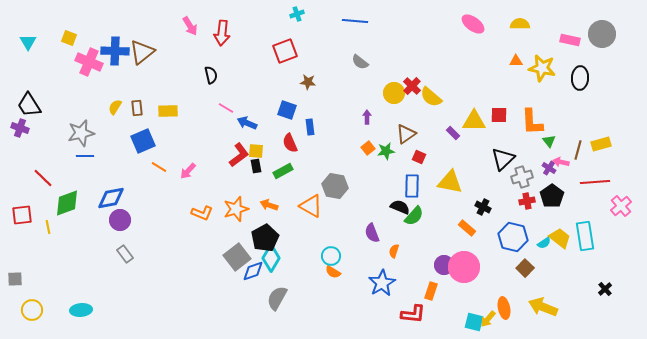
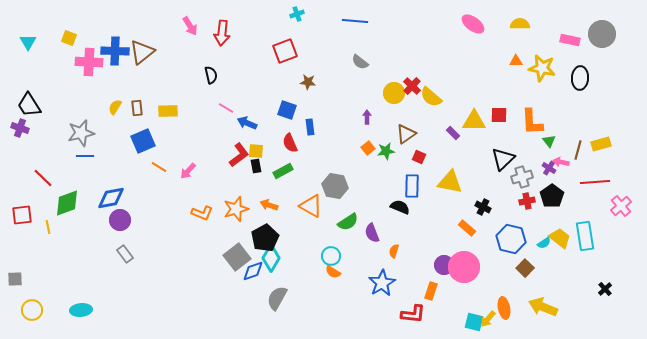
pink cross at (89, 62): rotated 20 degrees counterclockwise
green semicircle at (414, 216): moved 66 px left, 6 px down; rotated 15 degrees clockwise
blue hexagon at (513, 237): moved 2 px left, 2 px down
